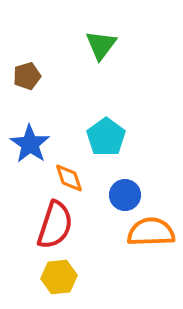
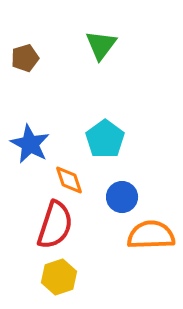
brown pentagon: moved 2 px left, 18 px up
cyan pentagon: moved 1 px left, 2 px down
blue star: rotated 6 degrees counterclockwise
orange diamond: moved 2 px down
blue circle: moved 3 px left, 2 px down
orange semicircle: moved 3 px down
yellow hexagon: rotated 12 degrees counterclockwise
